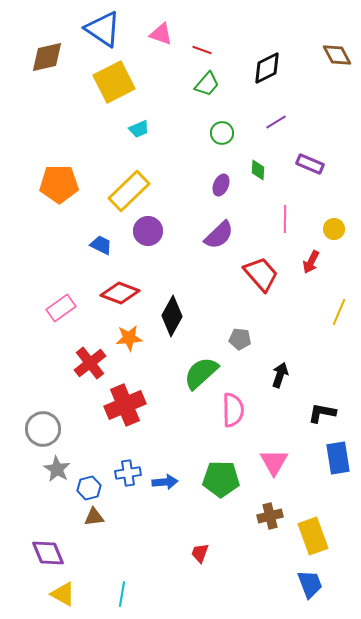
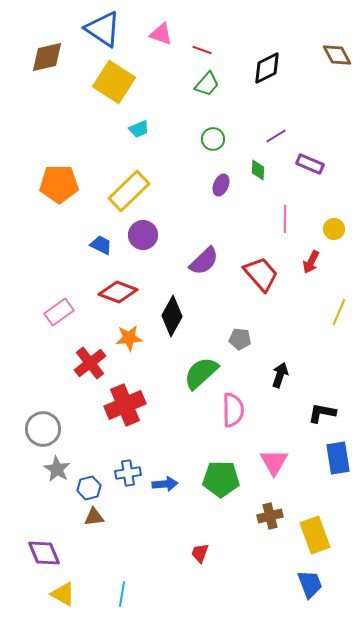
yellow square at (114, 82): rotated 30 degrees counterclockwise
purple line at (276, 122): moved 14 px down
green circle at (222, 133): moved 9 px left, 6 px down
purple circle at (148, 231): moved 5 px left, 4 px down
purple semicircle at (219, 235): moved 15 px left, 26 px down
red diamond at (120, 293): moved 2 px left, 1 px up
pink rectangle at (61, 308): moved 2 px left, 4 px down
blue arrow at (165, 482): moved 2 px down
yellow rectangle at (313, 536): moved 2 px right, 1 px up
purple diamond at (48, 553): moved 4 px left
